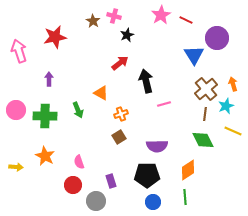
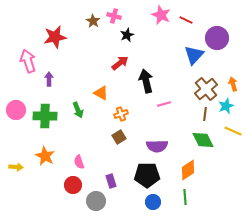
pink star: rotated 18 degrees counterclockwise
pink arrow: moved 9 px right, 10 px down
blue triangle: rotated 15 degrees clockwise
